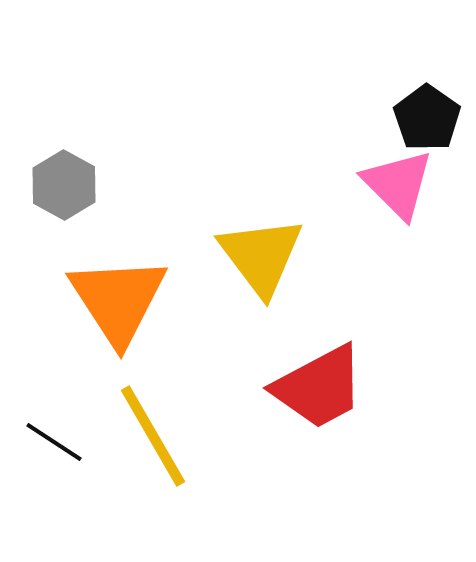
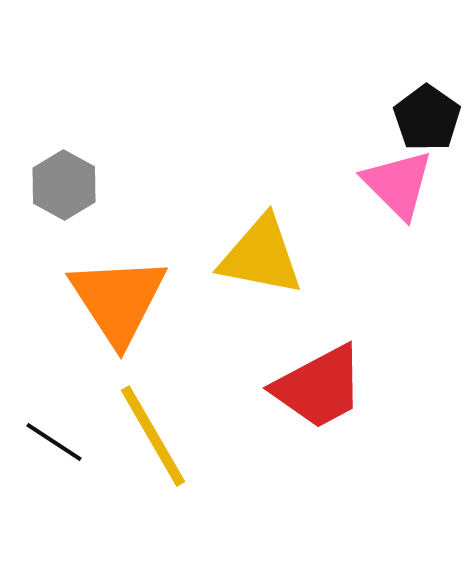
yellow triangle: rotated 42 degrees counterclockwise
